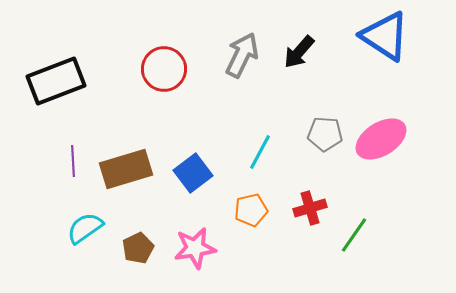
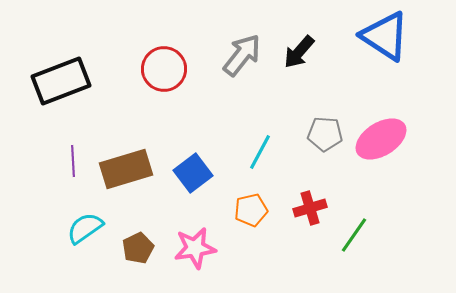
gray arrow: rotated 12 degrees clockwise
black rectangle: moved 5 px right
